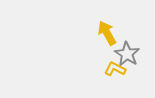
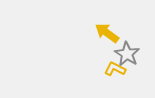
yellow arrow: rotated 25 degrees counterclockwise
